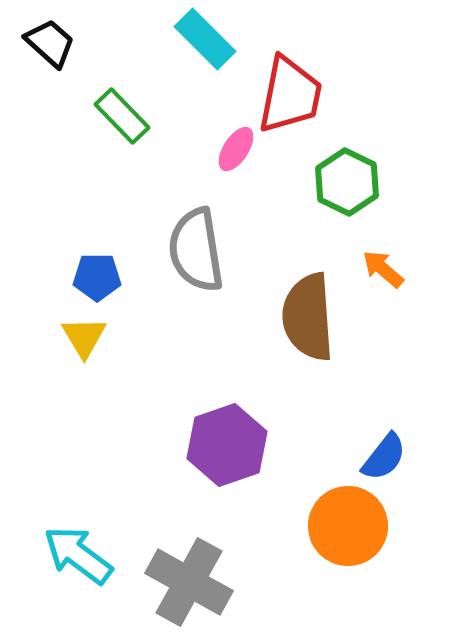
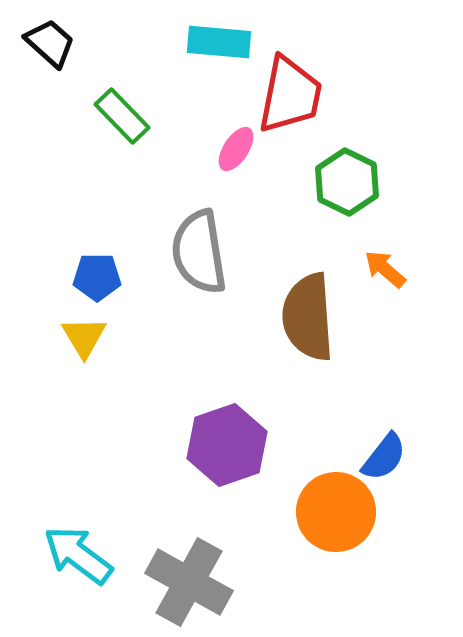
cyan rectangle: moved 14 px right, 3 px down; rotated 40 degrees counterclockwise
gray semicircle: moved 3 px right, 2 px down
orange arrow: moved 2 px right
orange circle: moved 12 px left, 14 px up
